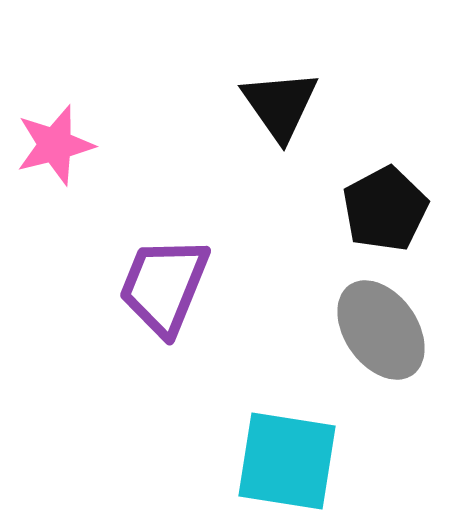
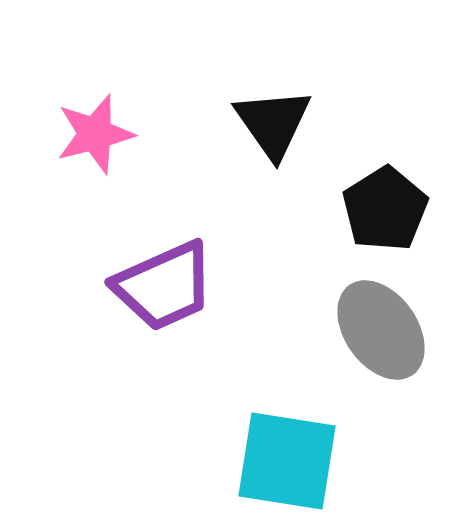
black triangle: moved 7 px left, 18 px down
pink star: moved 40 px right, 11 px up
black pentagon: rotated 4 degrees counterclockwise
purple trapezoid: rotated 136 degrees counterclockwise
